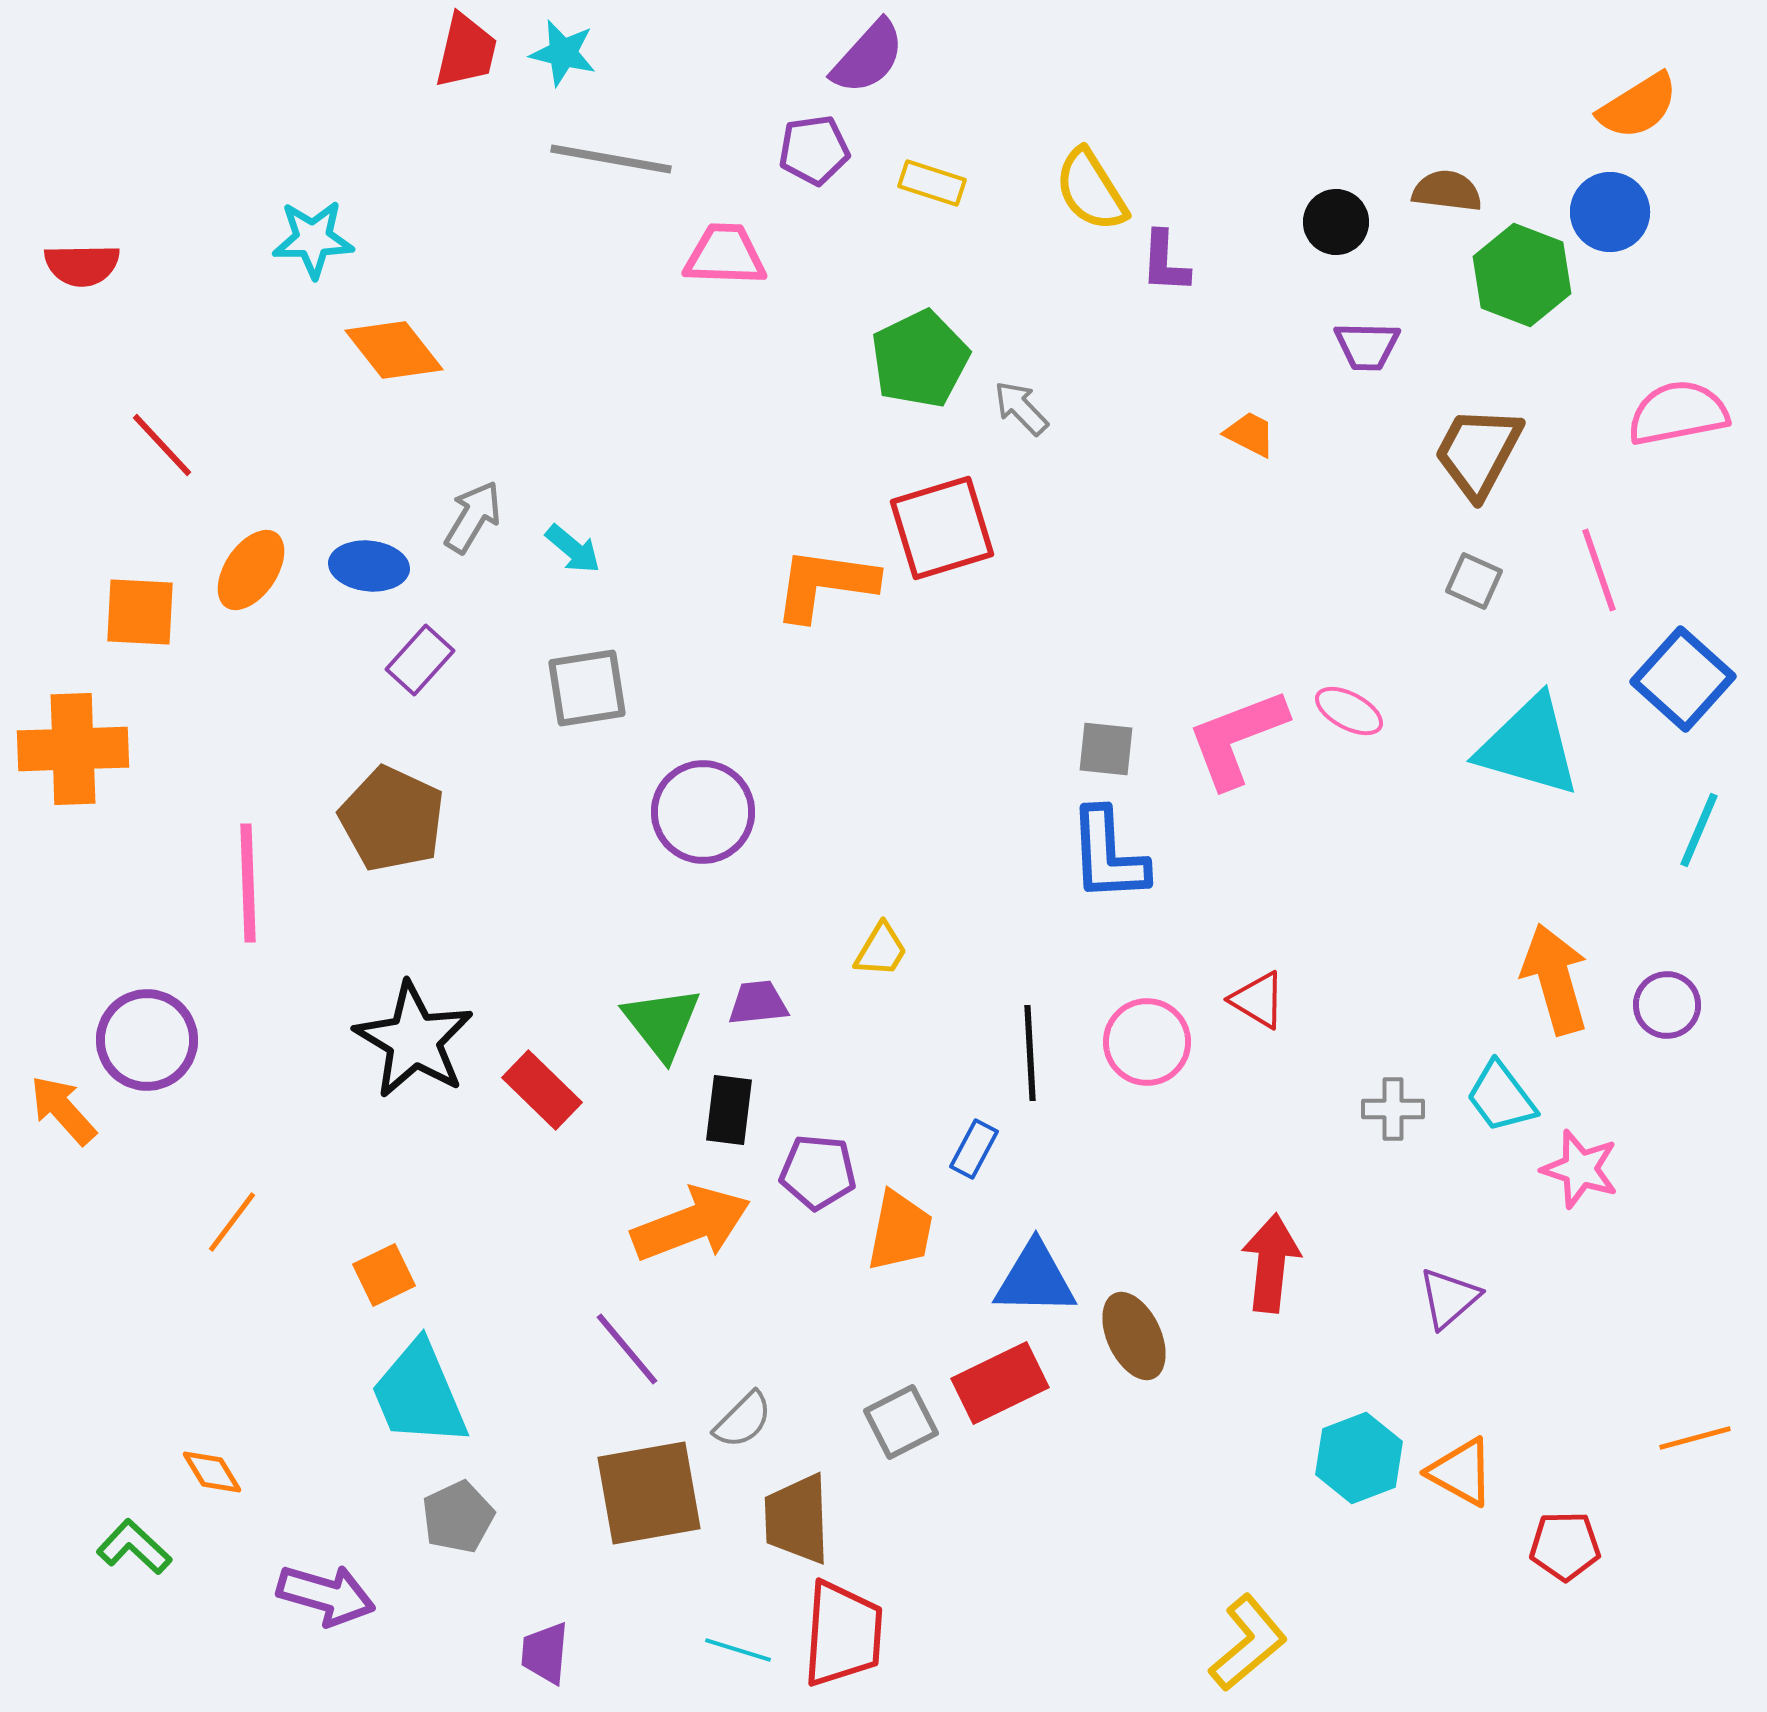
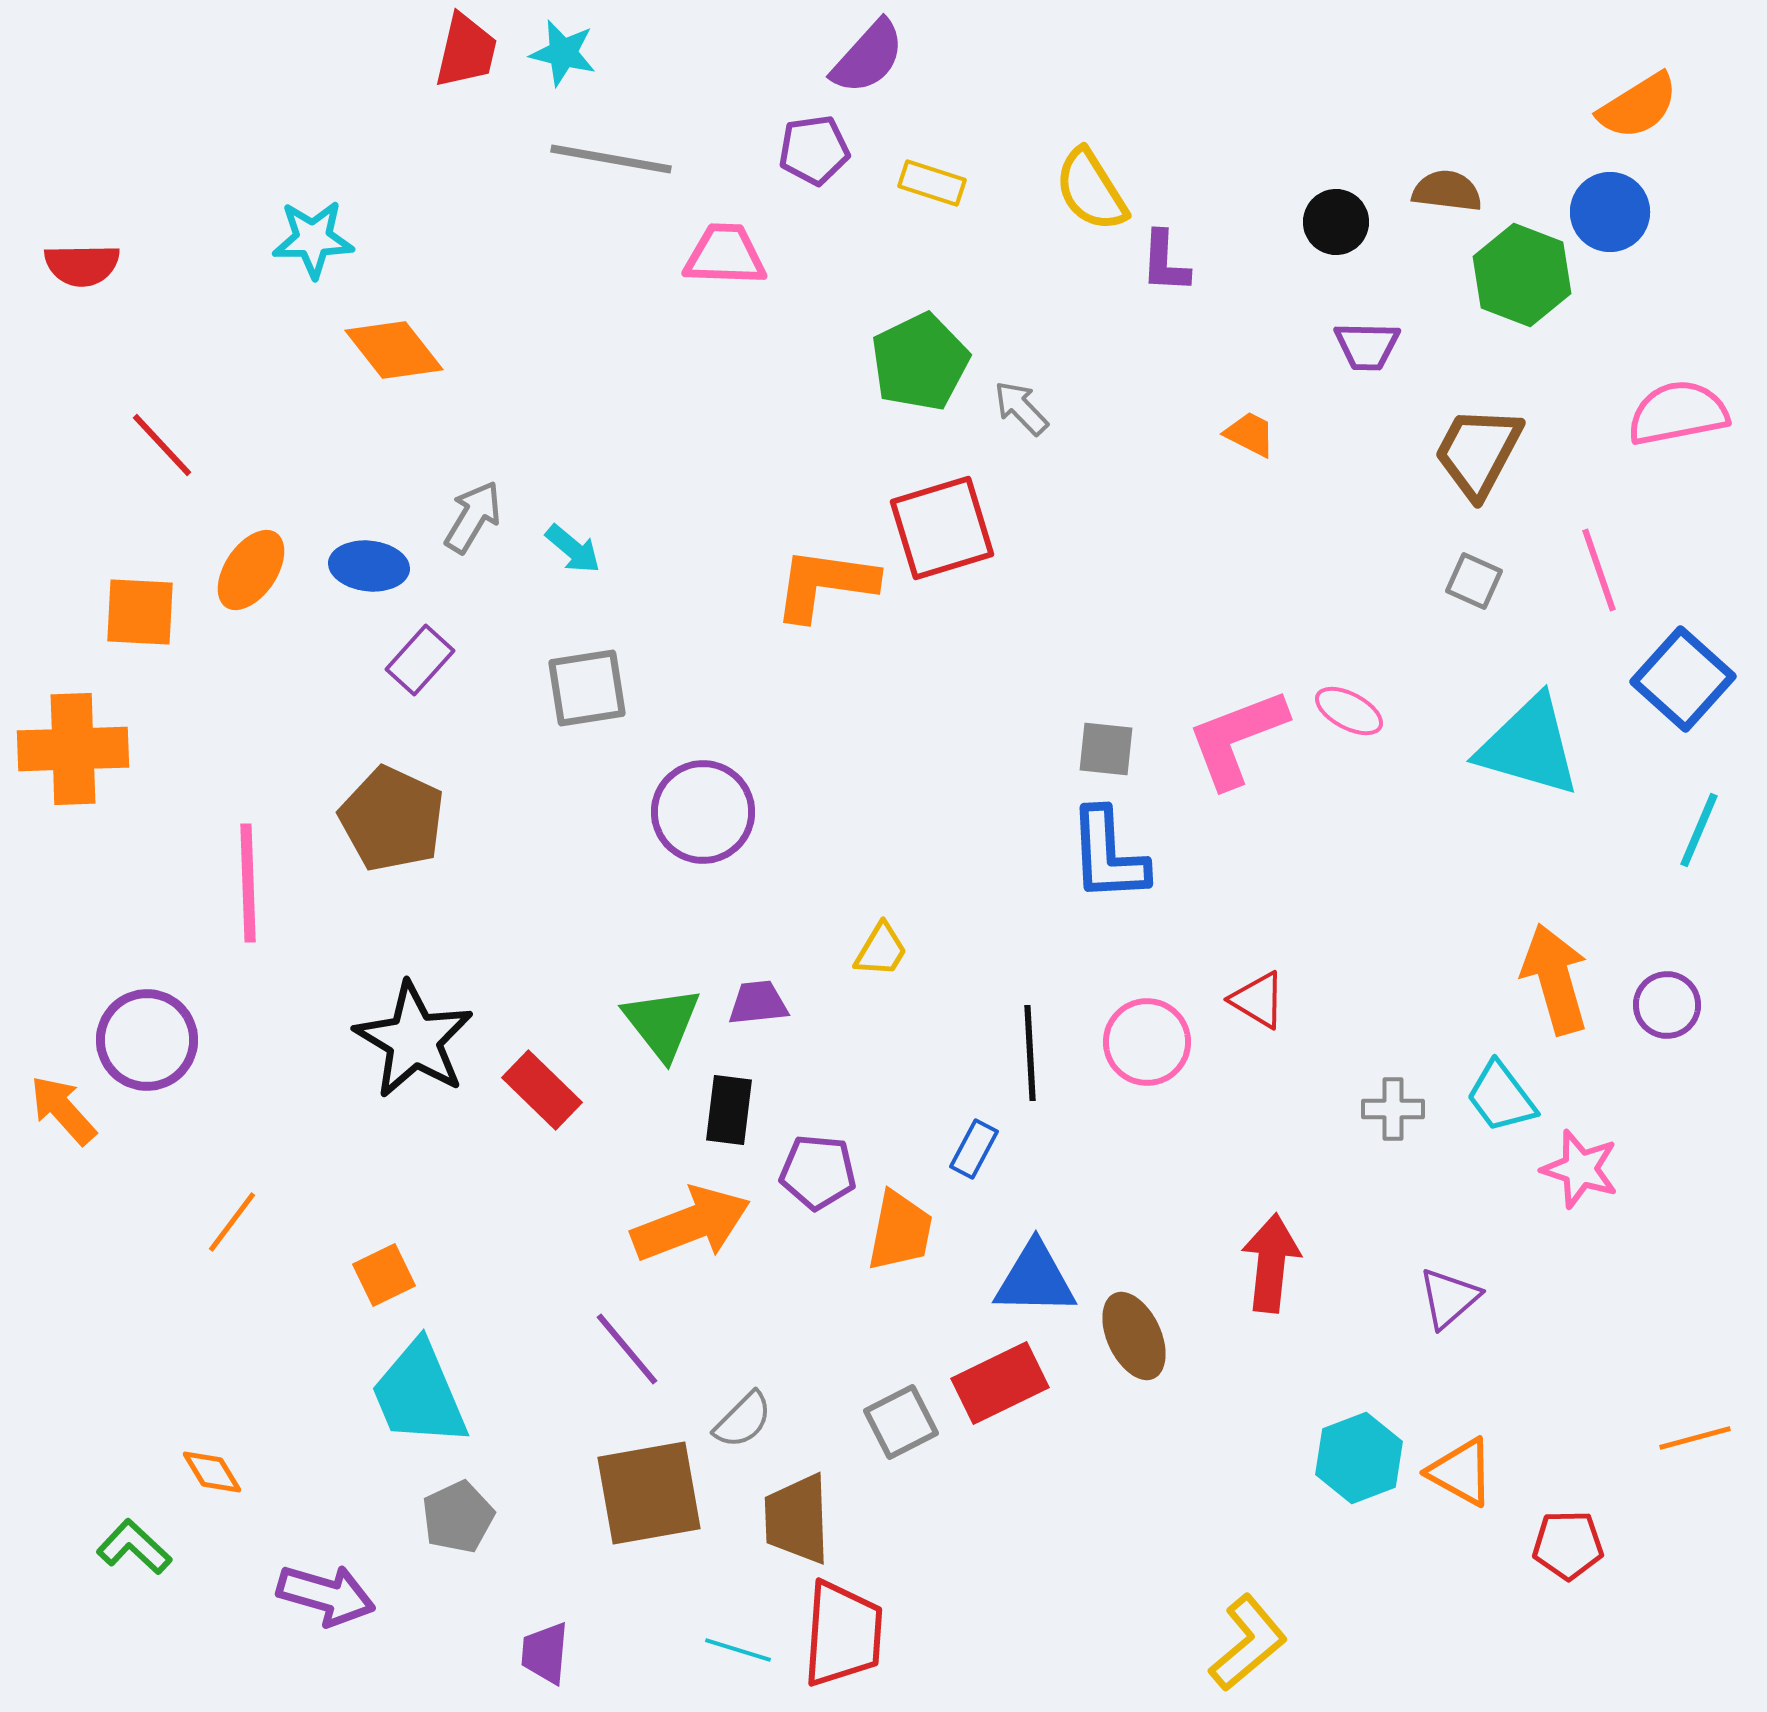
green pentagon at (920, 359): moved 3 px down
red pentagon at (1565, 1546): moved 3 px right, 1 px up
